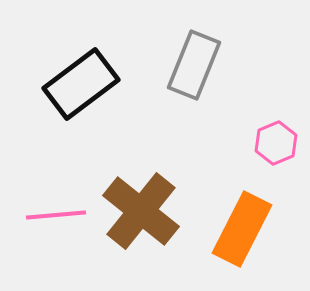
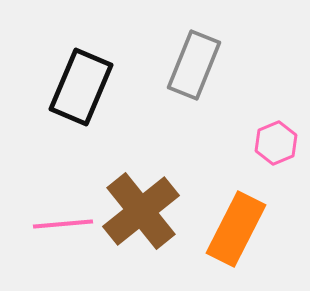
black rectangle: moved 3 px down; rotated 30 degrees counterclockwise
brown cross: rotated 12 degrees clockwise
pink line: moved 7 px right, 9 px down
orange rectangle: moved 6 px left
